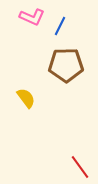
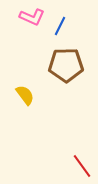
yellow semicircle: moved 1 px left, 3 px up
red line: moved 2 px right, 1 px up
